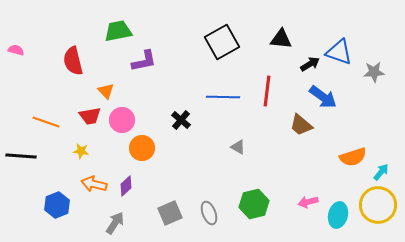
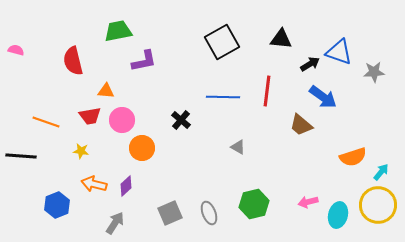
orange triangle: rotated 42 degrees counterclockwise
